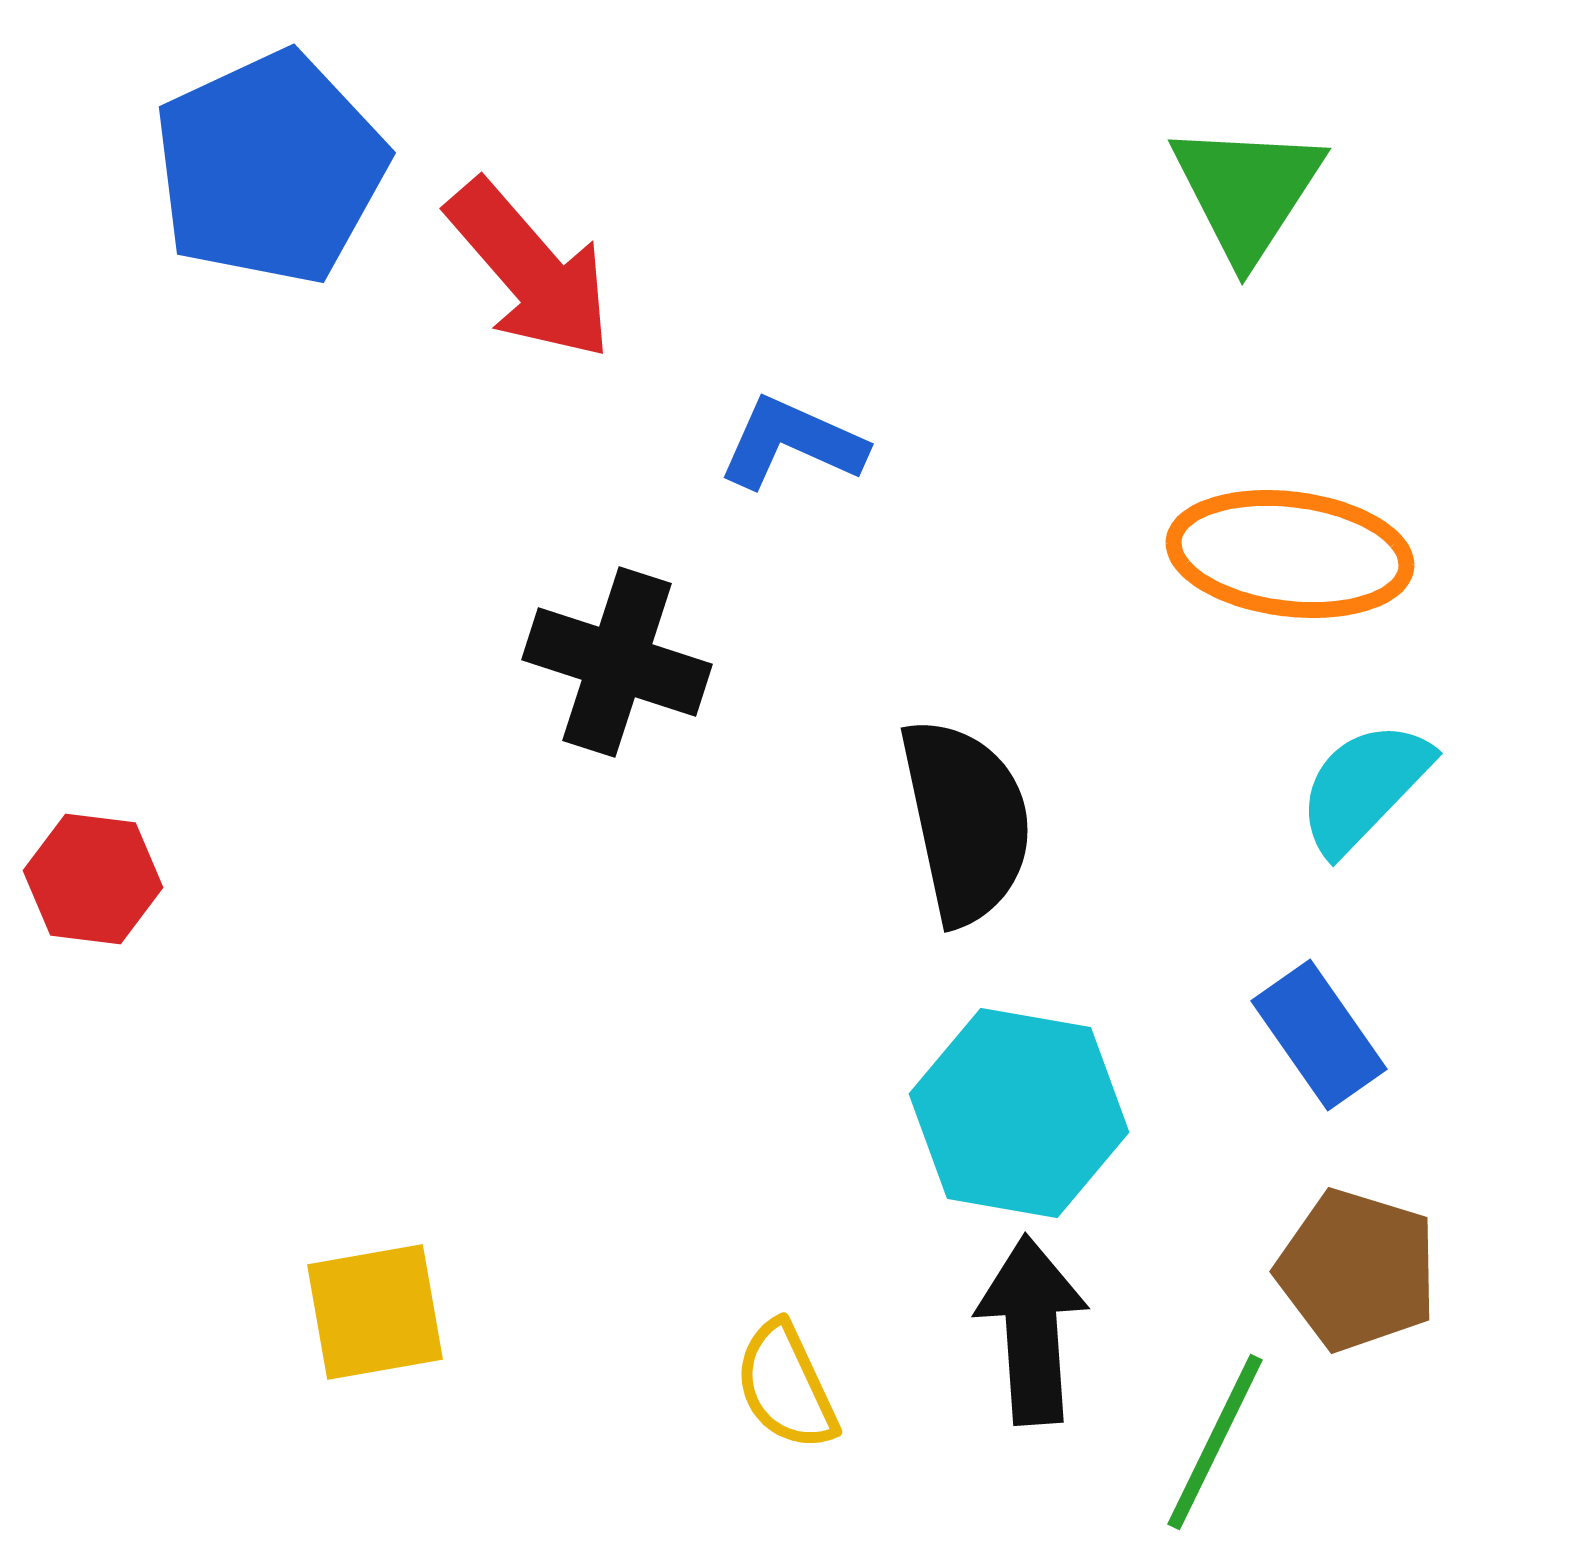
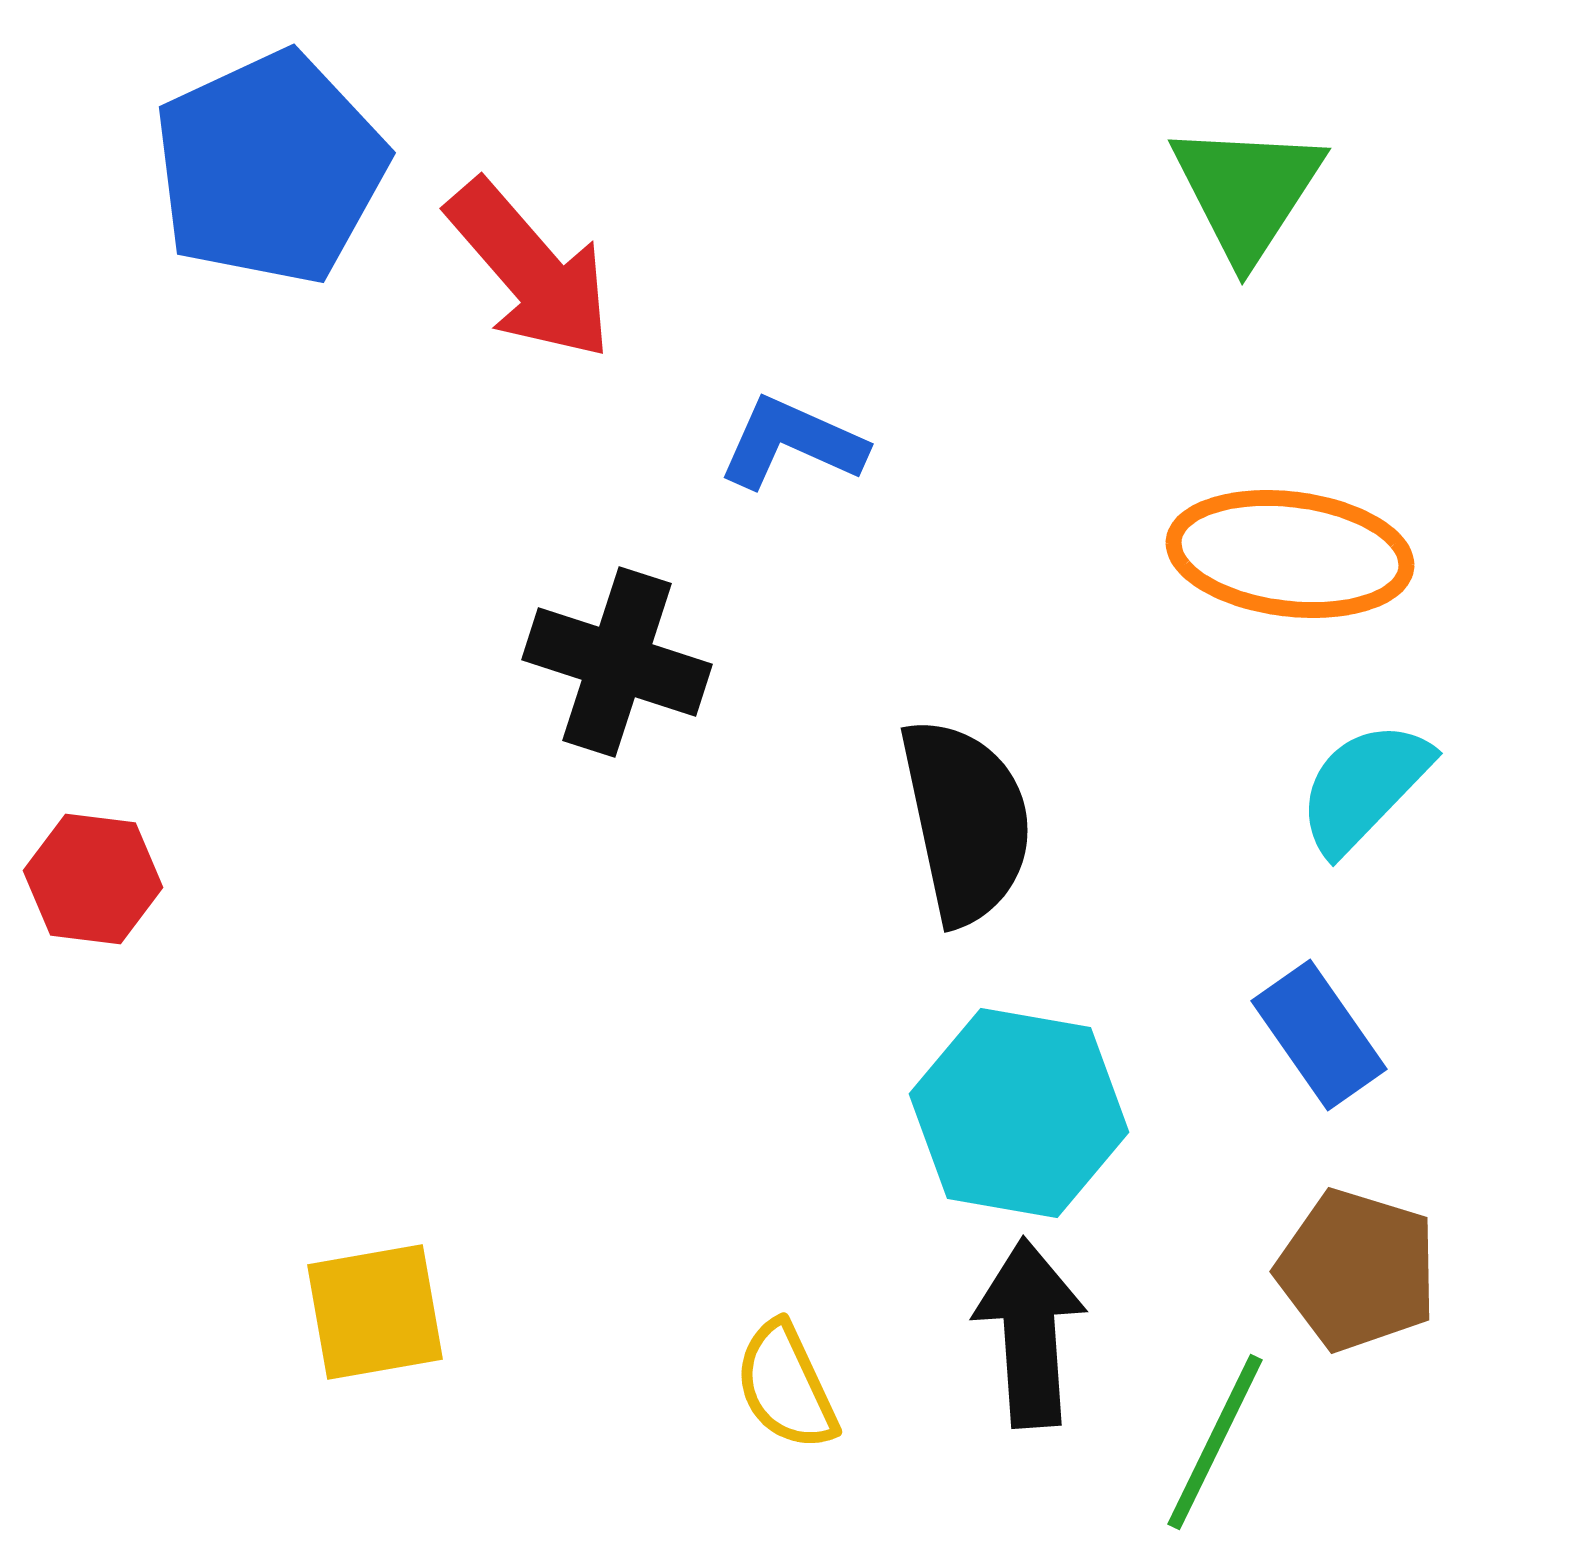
black arrow: moved 2 px left, 3 px down
